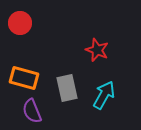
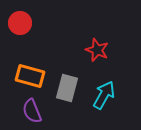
orange rectangle: moved 6 px right, 2 px up
gray rectangle: rotated 28 degrees clockwise
